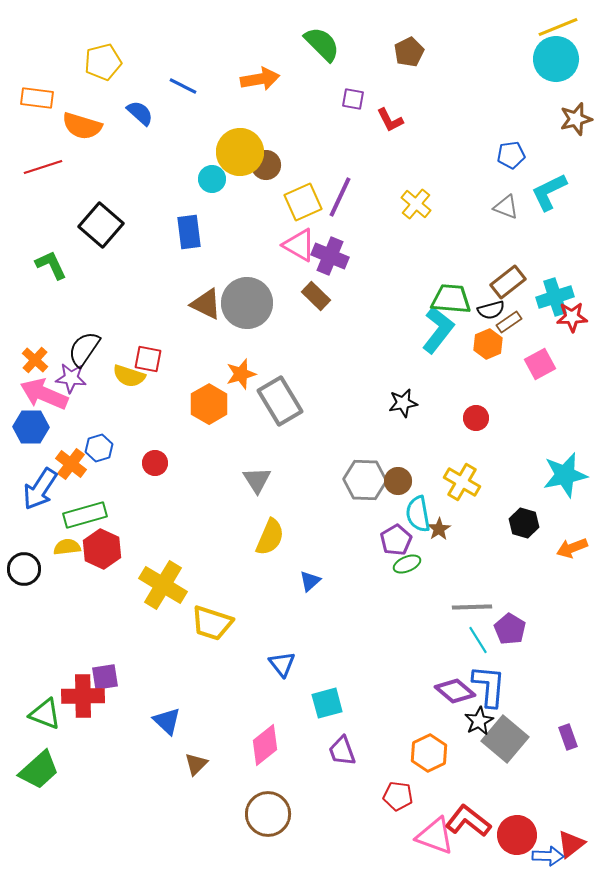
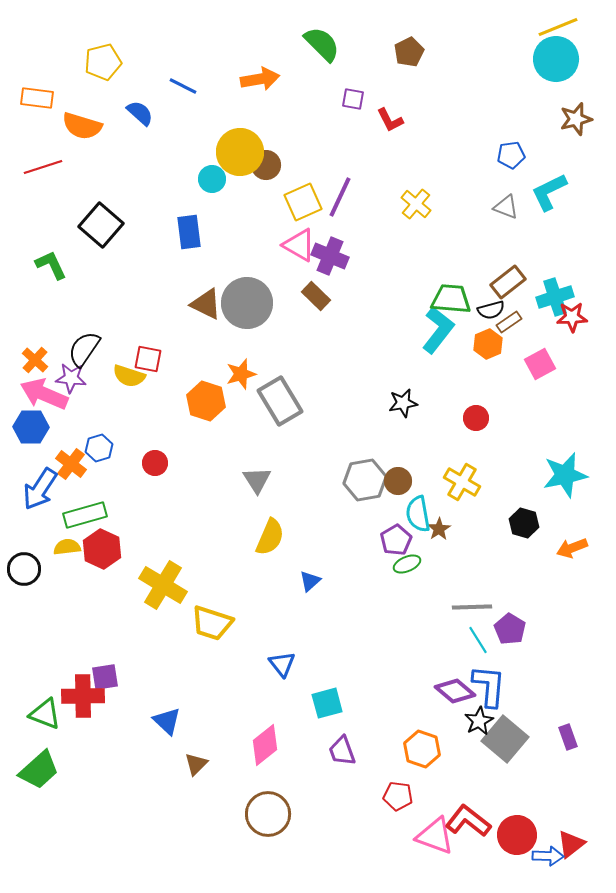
orange hexagon at (209, 404): moved 3 px left, 3 px up; rotated 12 degrees counterclockwise
gray hexagon at (365, 480): rotated 12 degrees counterclockwise
orange hexagon at (429, 753): moved 7 px left, 4 px up; rotated 15 degrees counterclockwise
